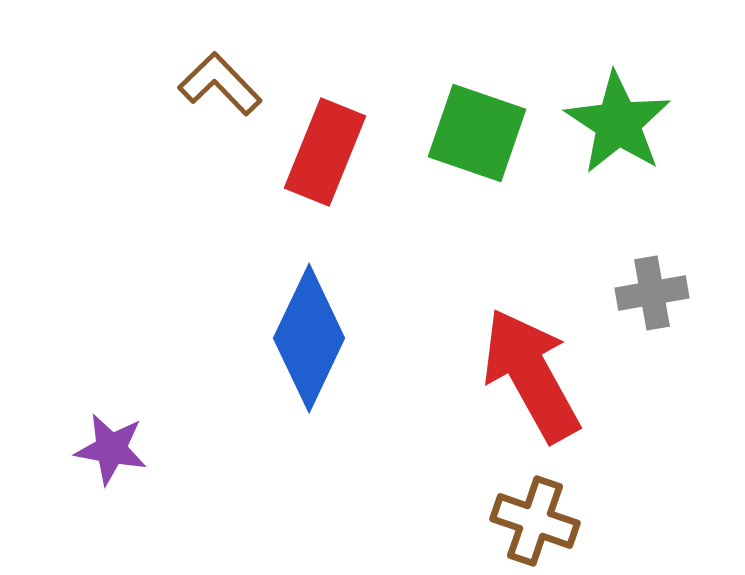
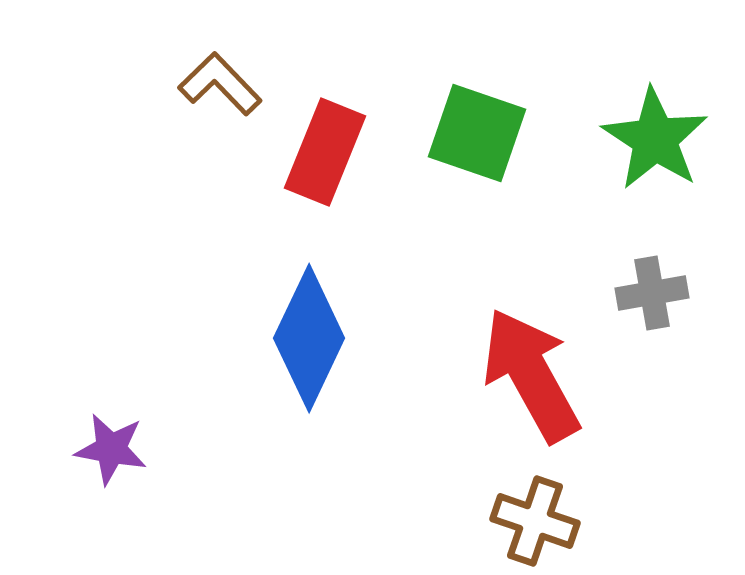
green star: moved 37 px right, 16 px down
